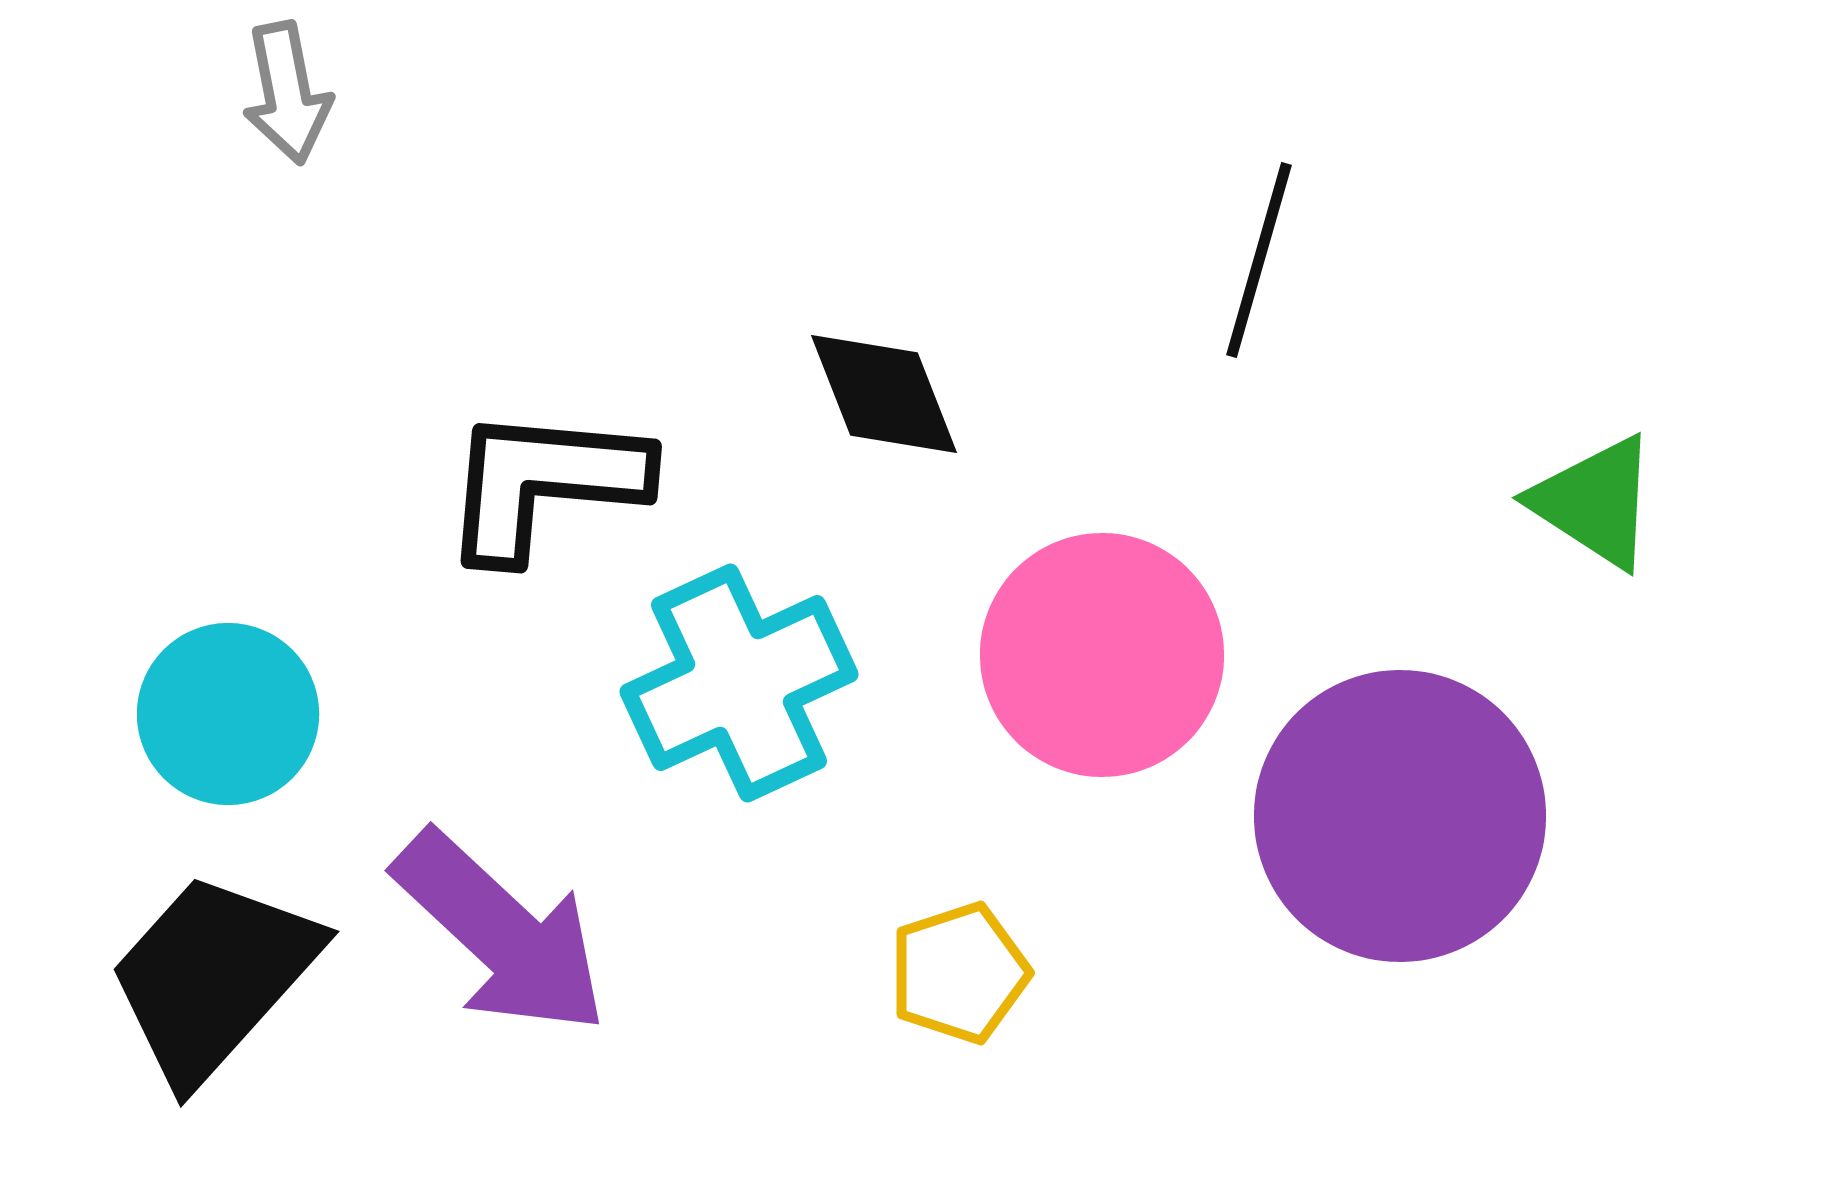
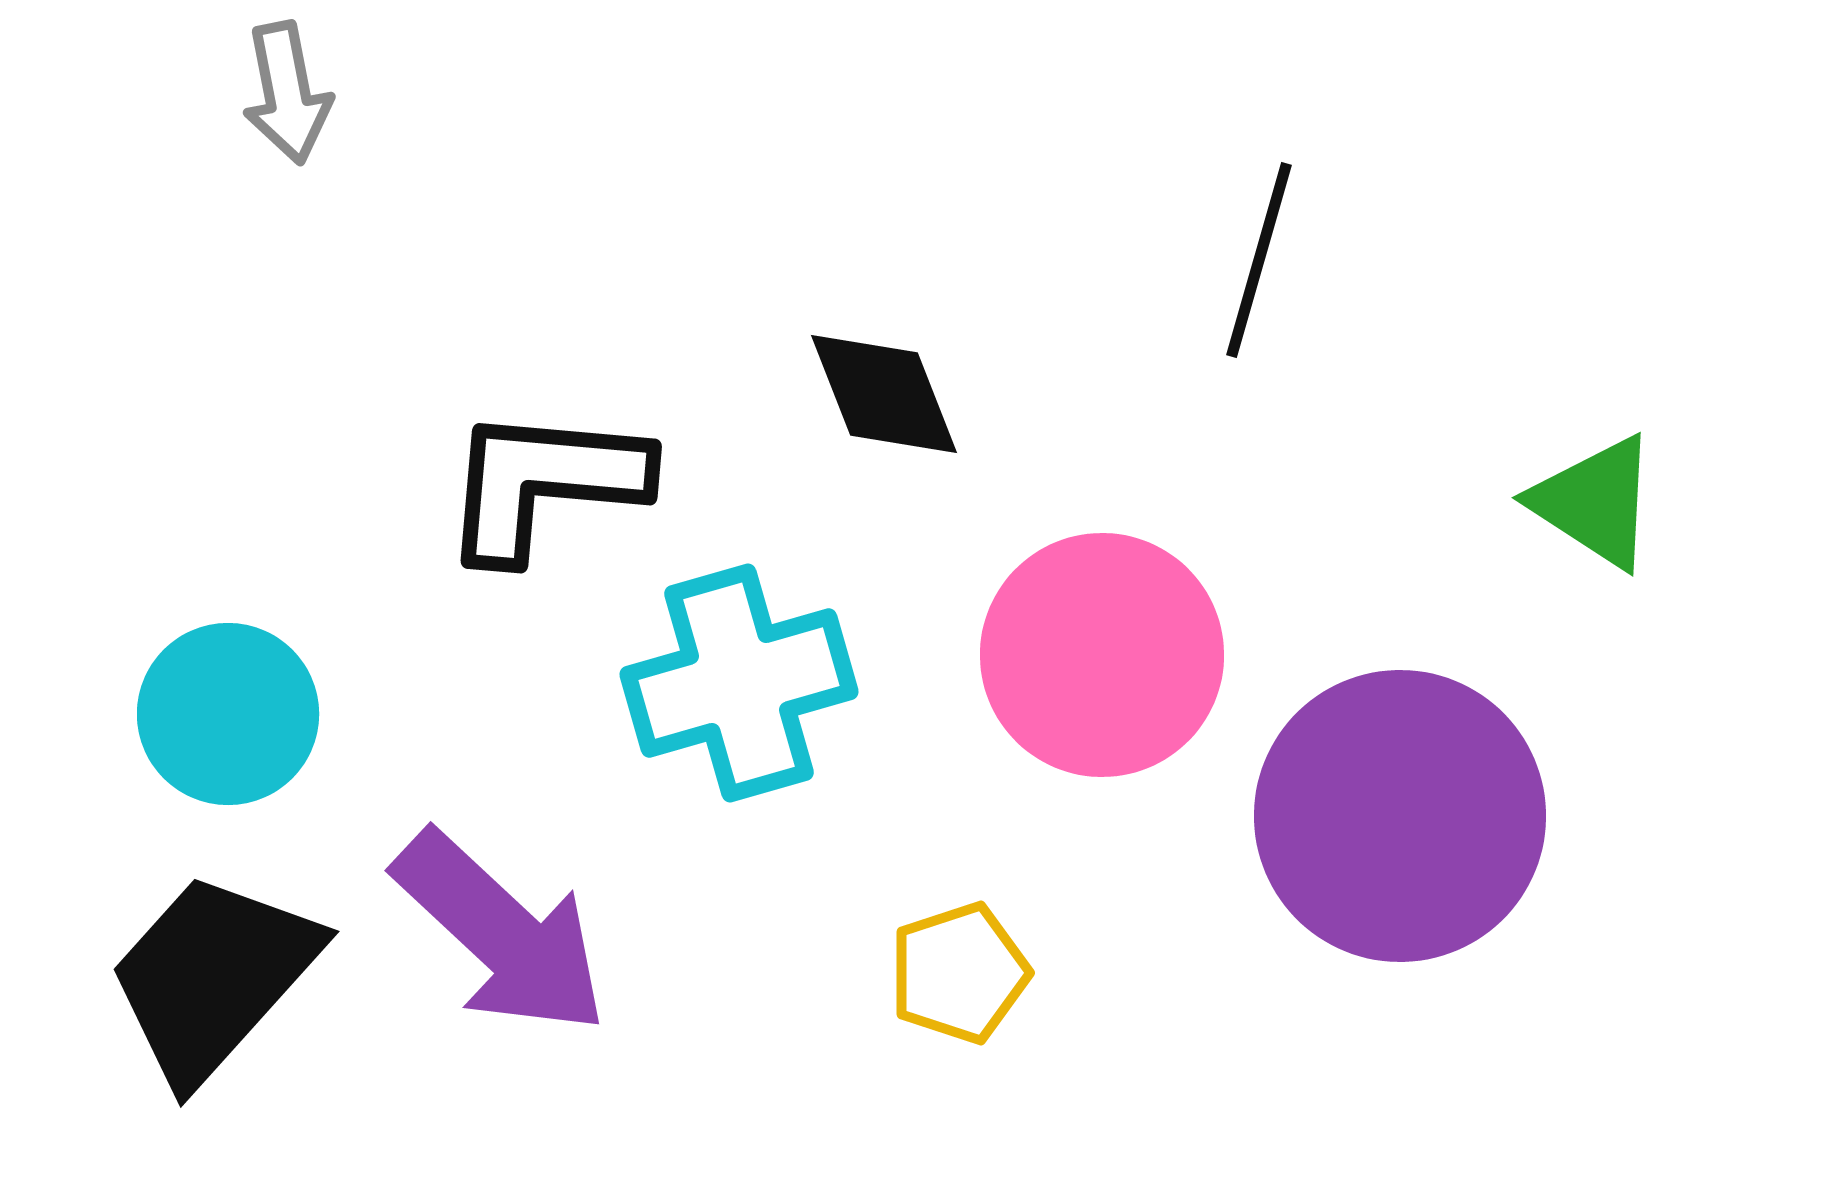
cyan cross: rotated 9 degrees clockwise
